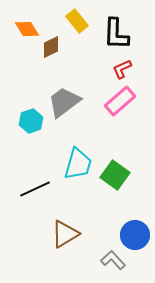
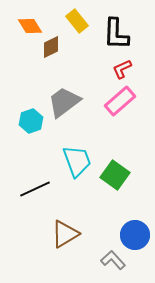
orange diamond: moved 3 px right, 3 px up
cyan trapezoid: moved 1 px left, 3 px up; rotated 36 degrees counterclockwise
